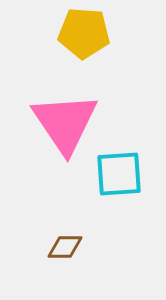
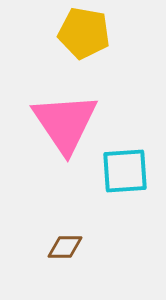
yellow pentagon: rotated 6 degrees clockwise
cyan square: moved 6 px right, 3 px up
